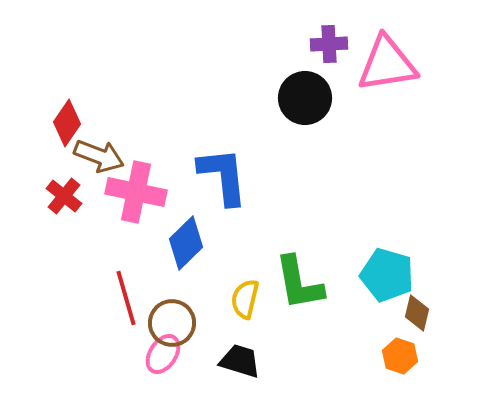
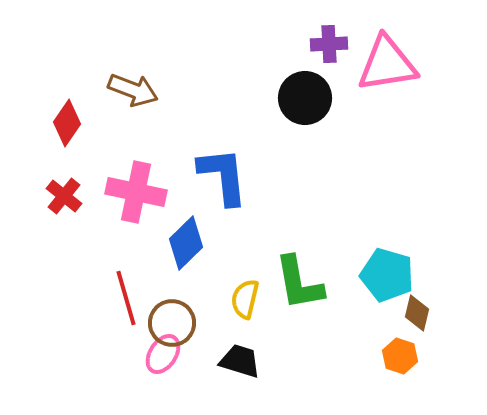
brown arrow: moved 34 px right, 66 px up
